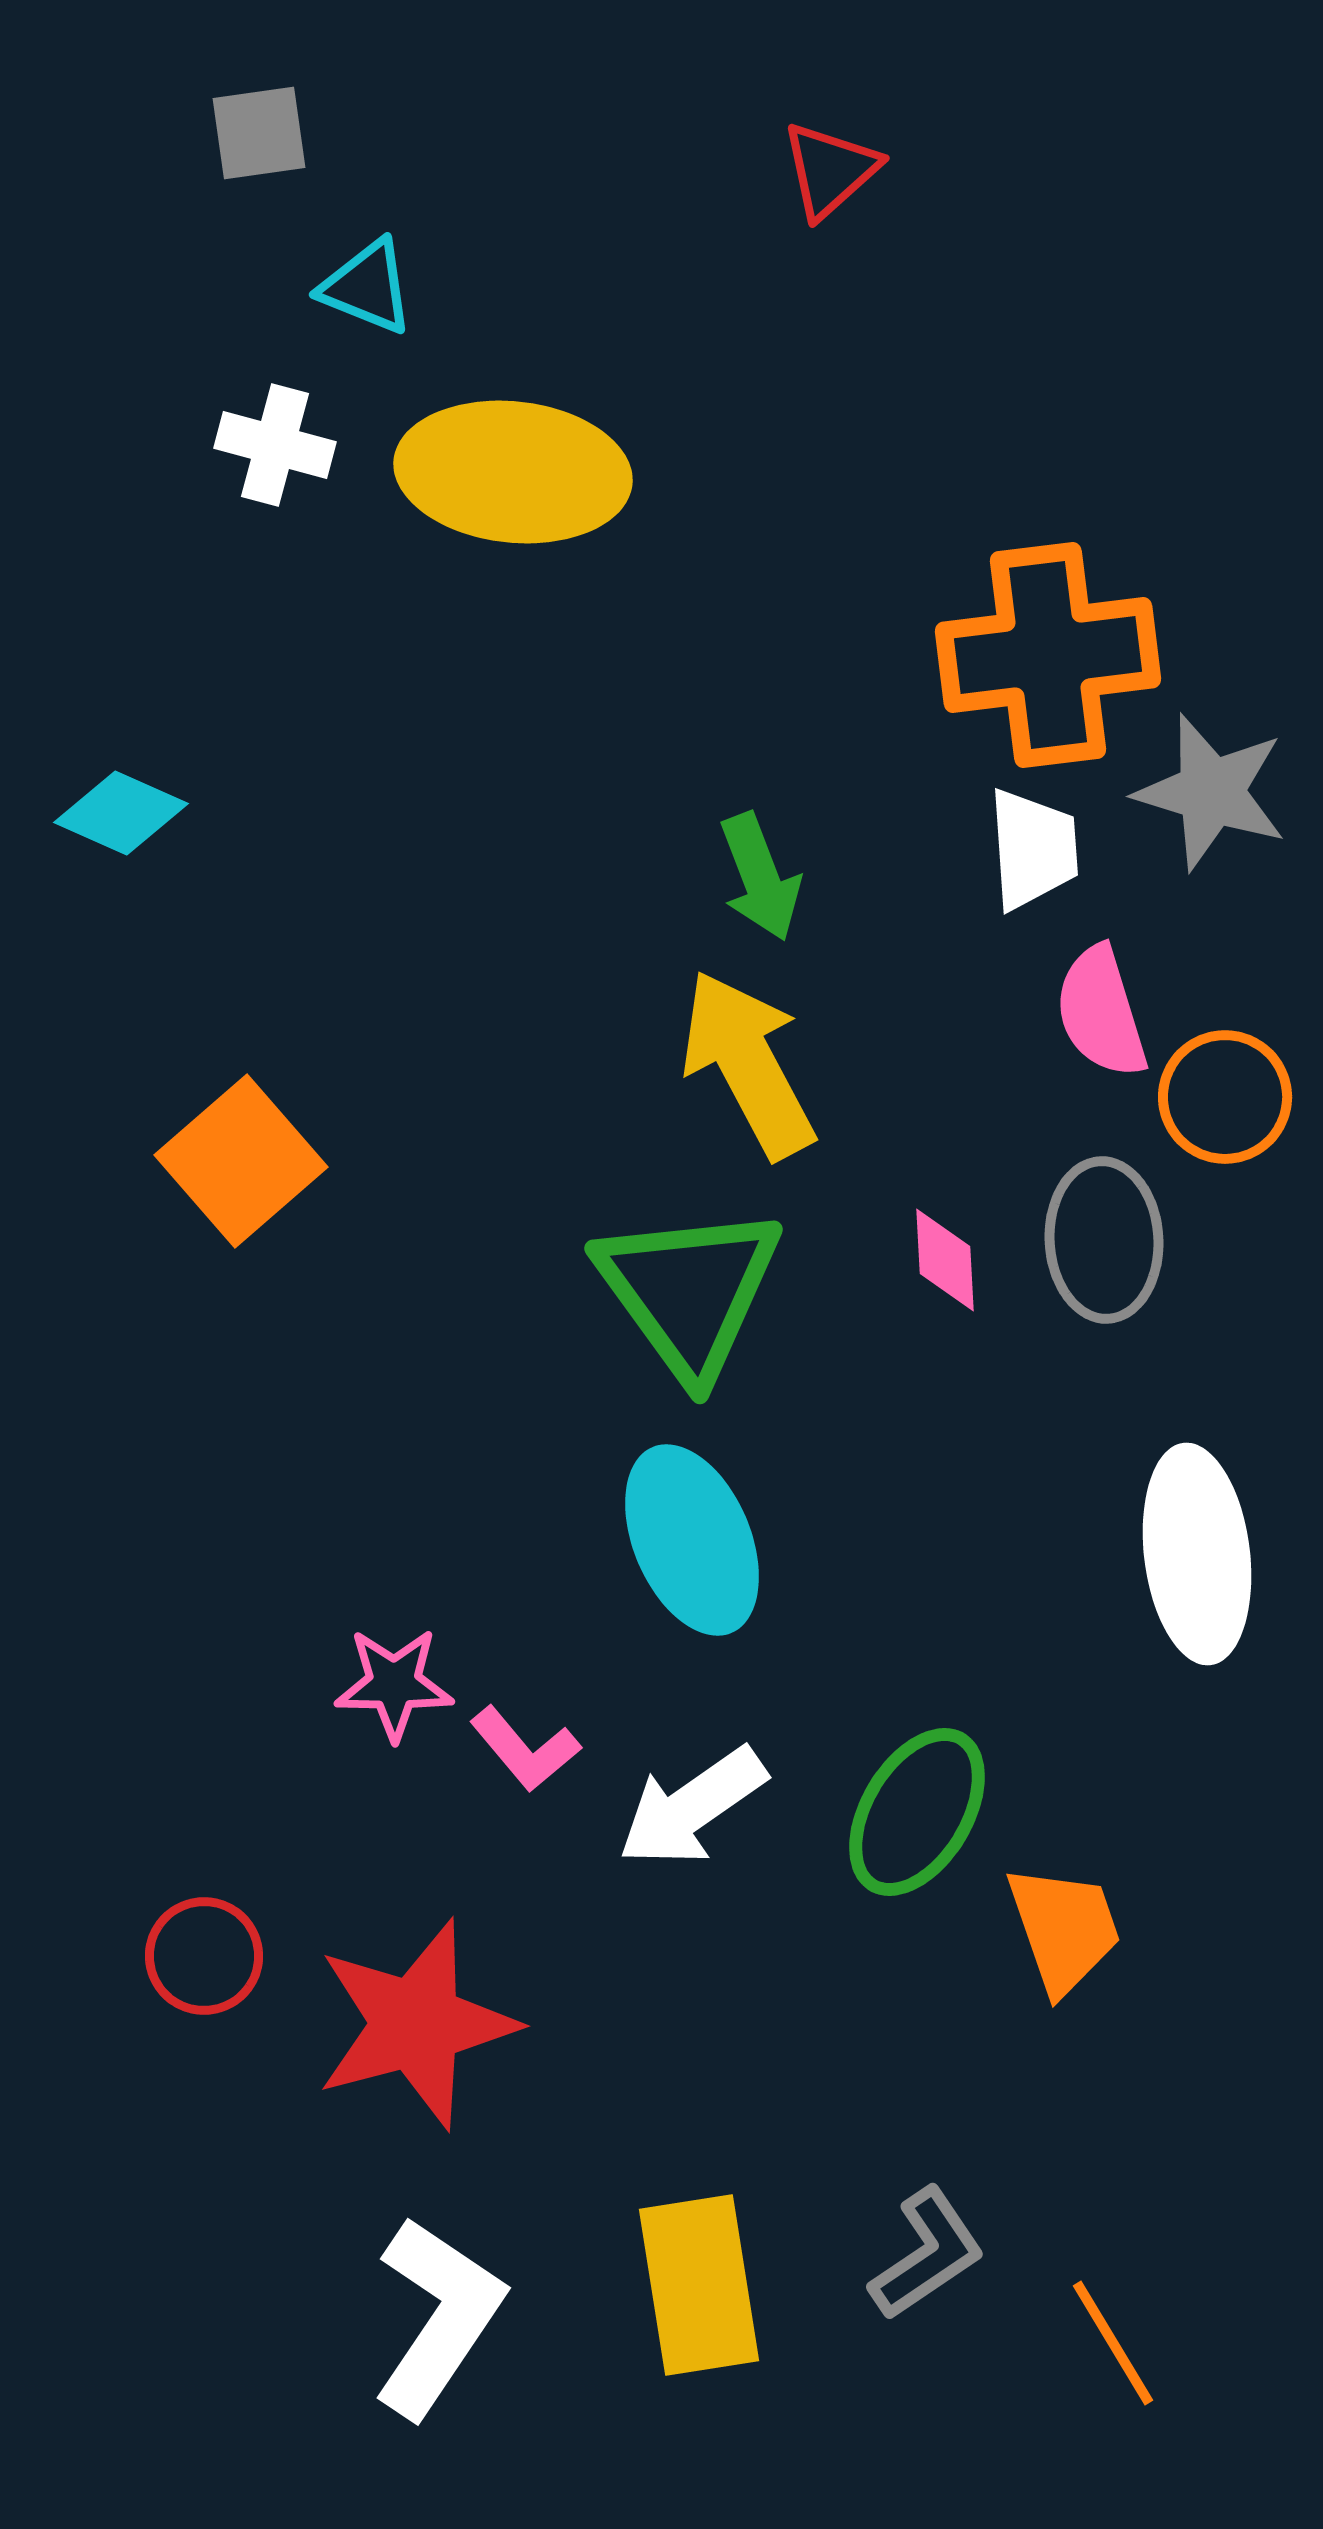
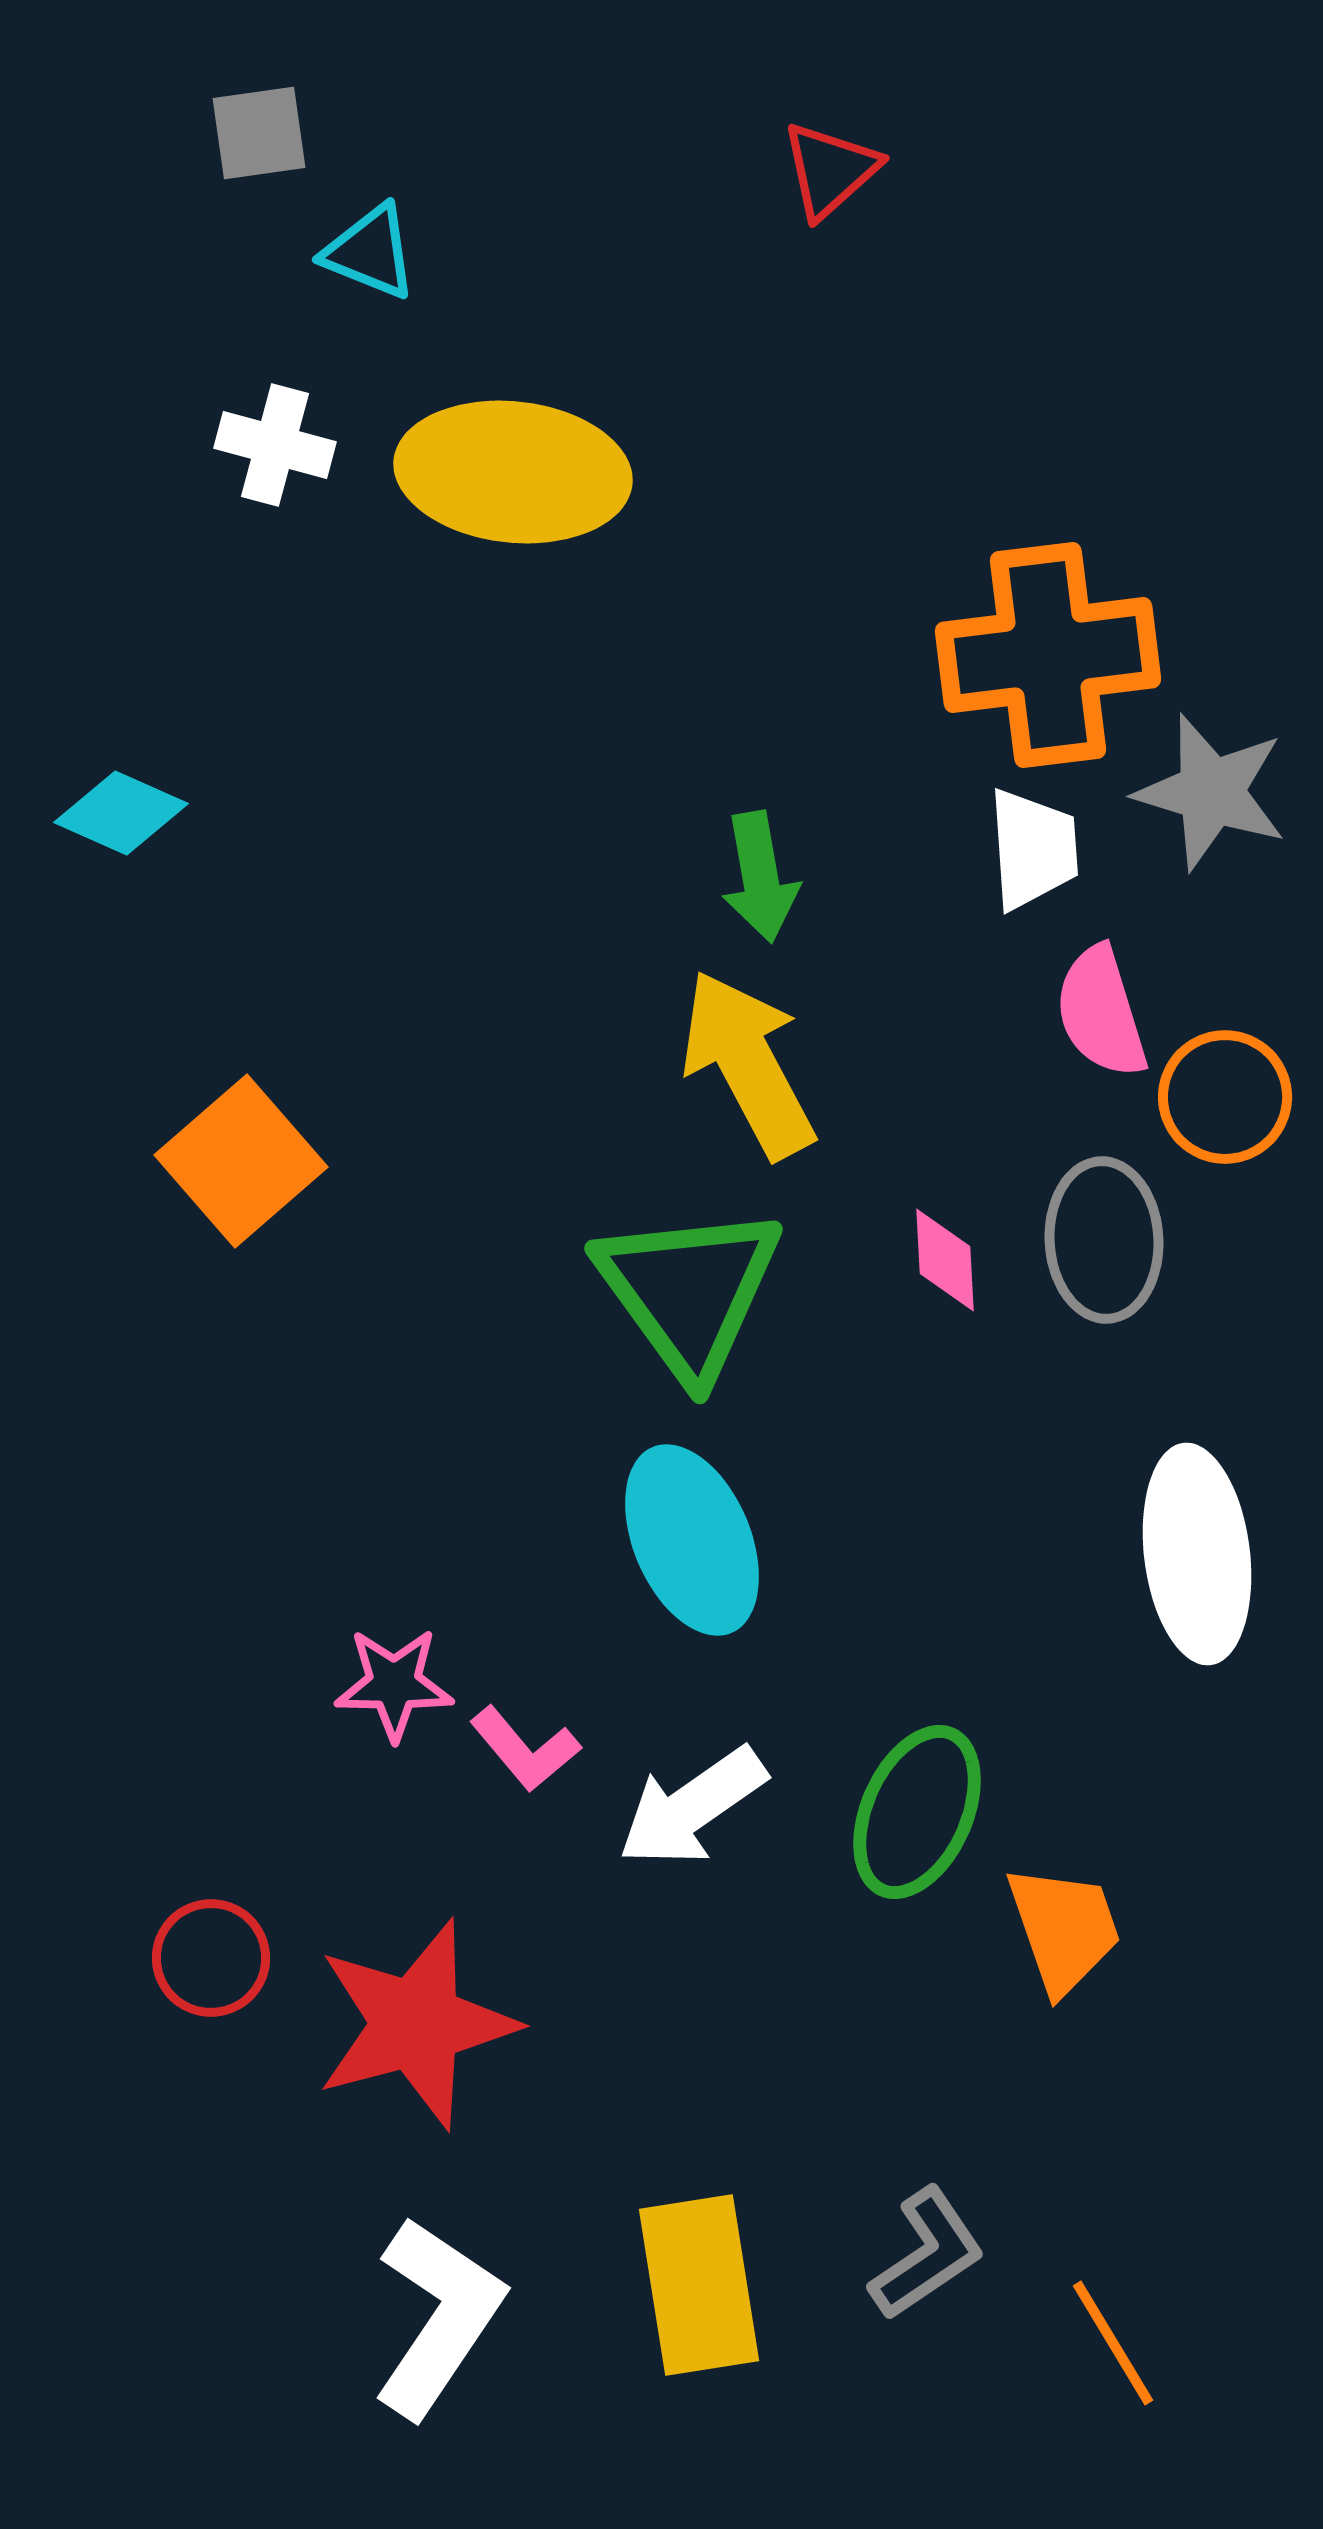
cyan triangle: moved 3 px right, 35 px up
green arrow: rotated 11 degrees clockwise
green ellipse: rotated 7 degrees counterclockwise
red circle: moved 7 px right, 2 px down
